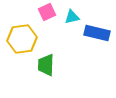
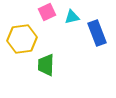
blue rectangle: rotated 55 degrees clockwise
